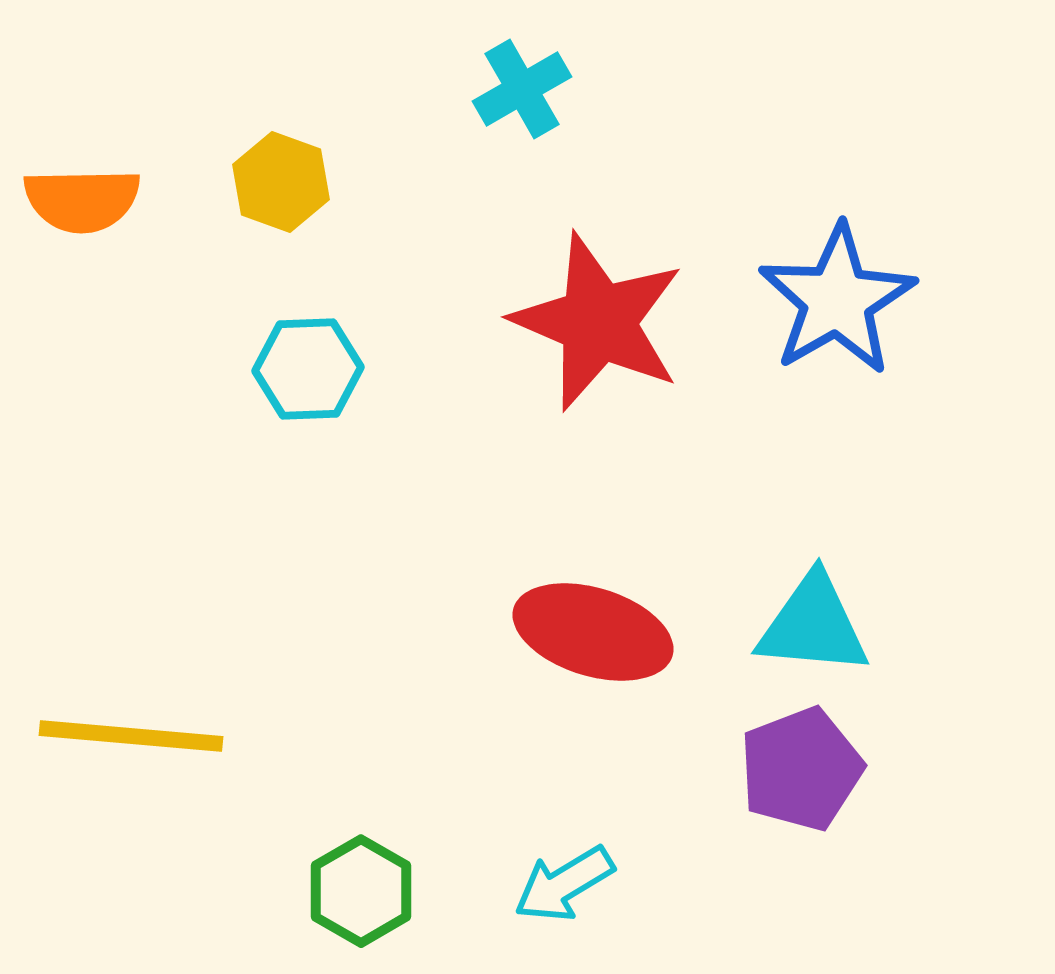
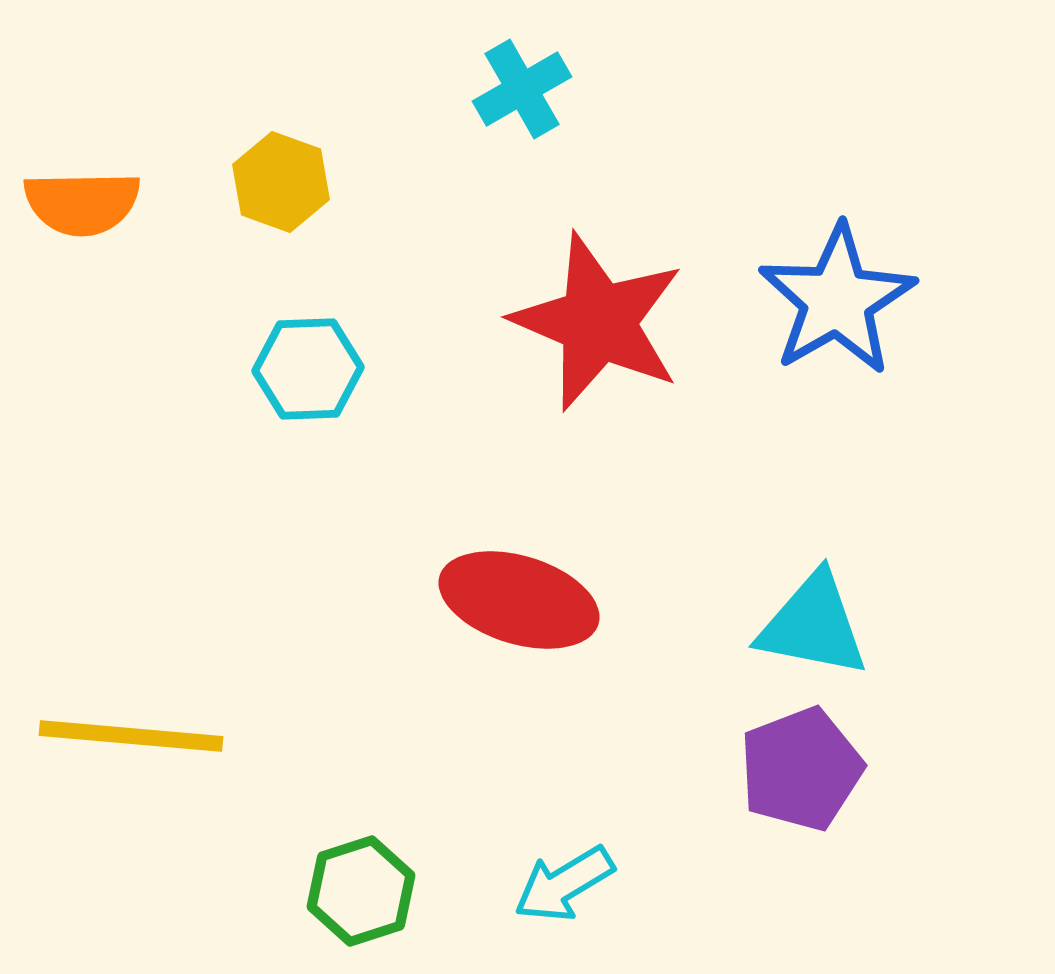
orange semicircle: moved 3 px down
cyan triangle: rotated 6 degrees clockwise
red ellipse: moved 74 px left, 32 px up
green hexagon: rotated 12 degrees clockwise
